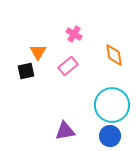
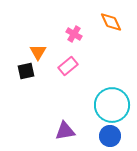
orange diamond: moved 3 px left, 33 px up; rotated 15 degrees counterclockwise
